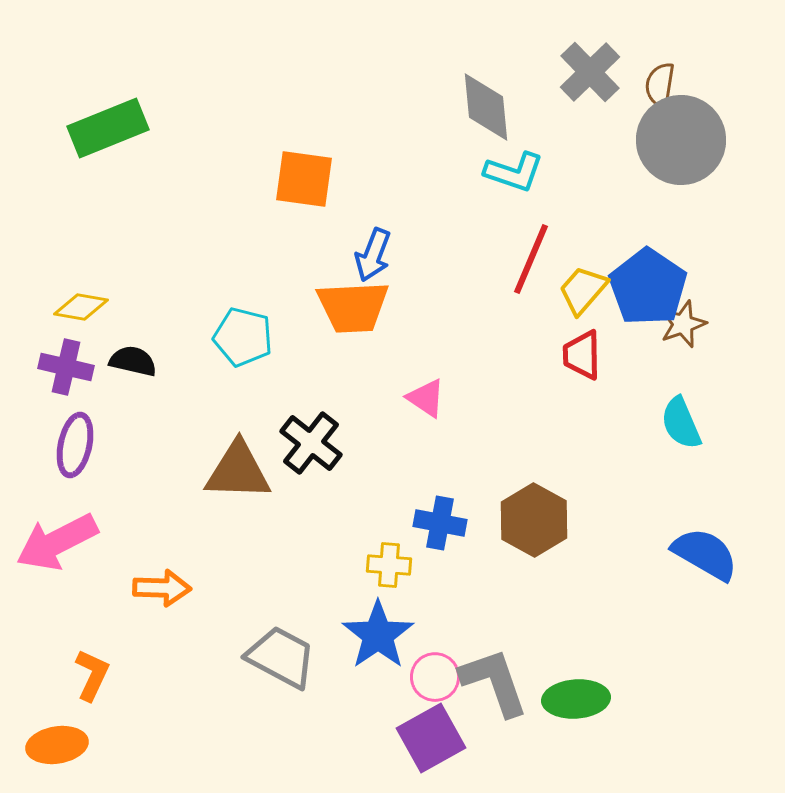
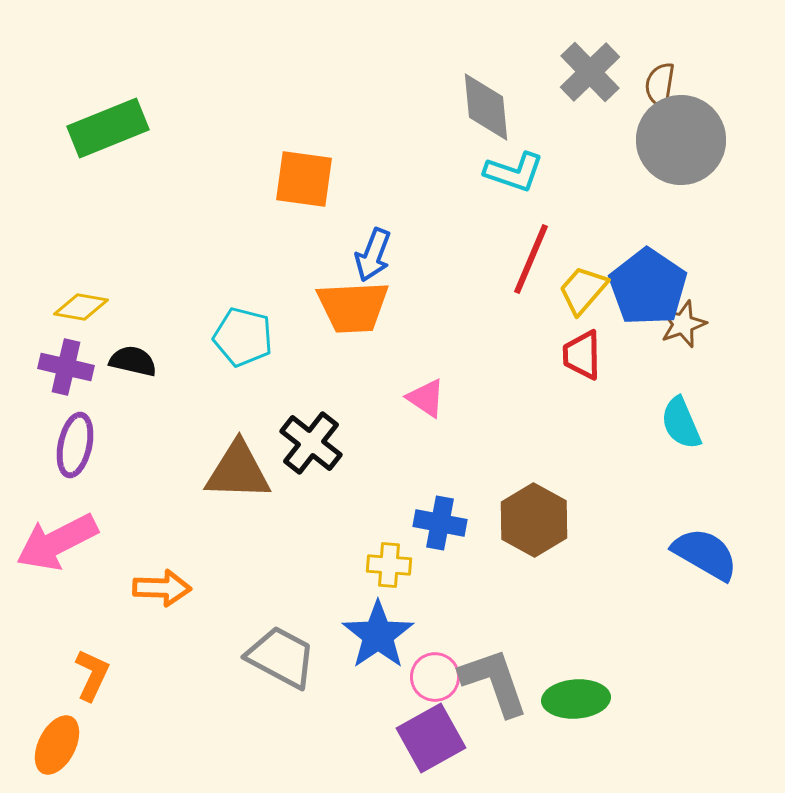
orange ellipse: rotated 54 degrees counterclockwise
